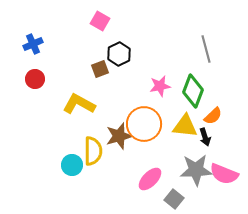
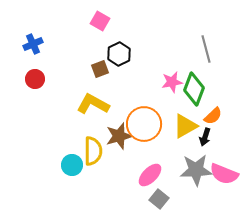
pink star: moved 12 px right, 4 px up
green diamond: moved 1 px right, 2 px up
yellow L-shape: moved 14 px right
yellow triangle: rotated 36 degrees counterclockwise
black arrow: rotated 36 degrees clockwise
pink ellipse: moved 4 px up
gray square: moved 15 px left
